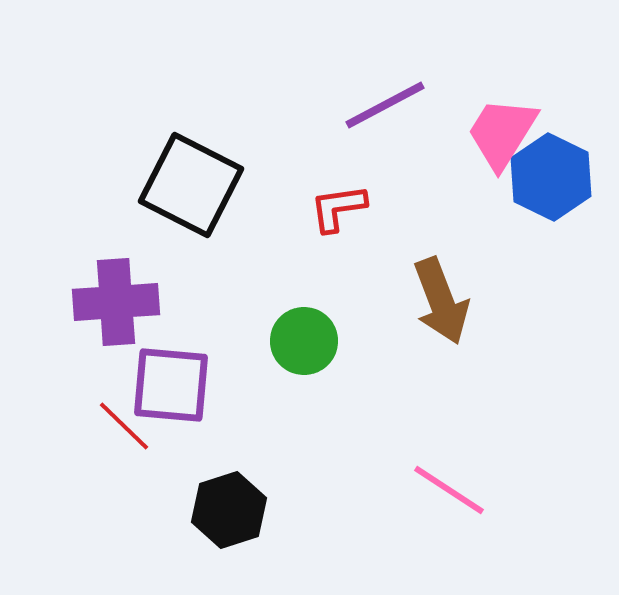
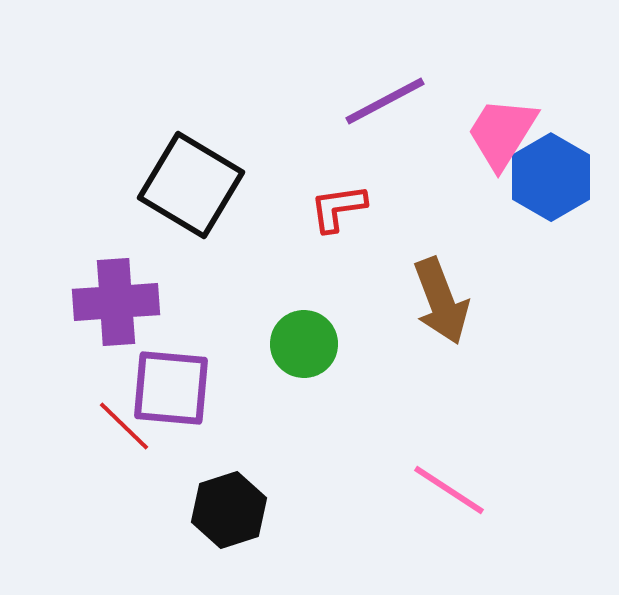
purple line: moved 4 px up
blue hexagon: rotated 4 degrees clockwise
black square: rotated 4 degrees clockwise
green circle: moved 3 px down
purple square: moved 3 px down
